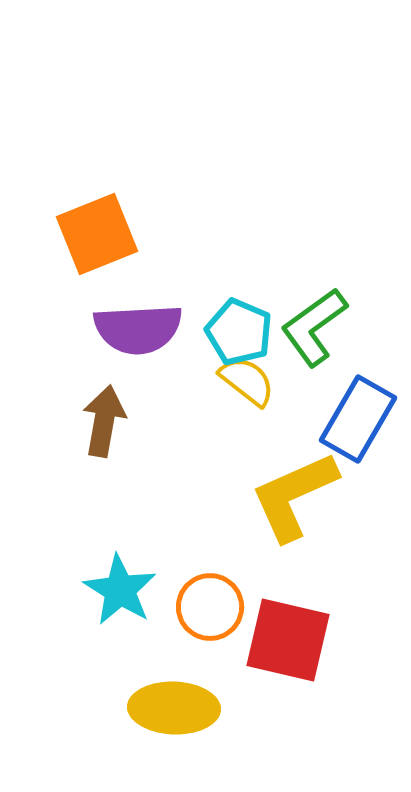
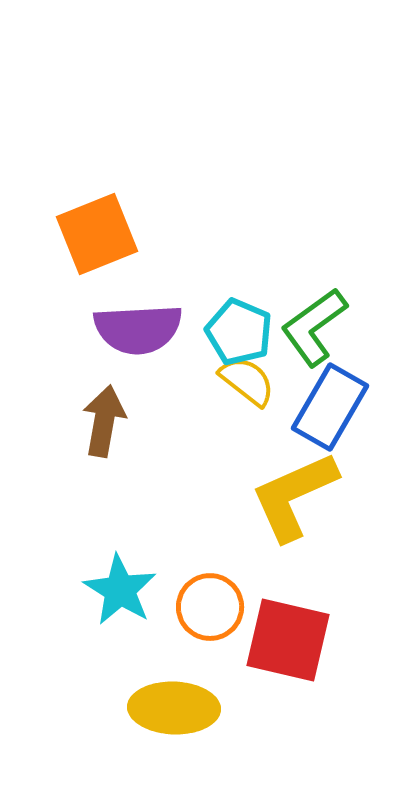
blue rectangle: moved 28 px left, 12 px up
